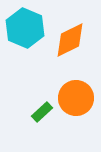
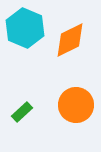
orange circle: moved 7 px down
green rectangle: moved 20 px left
